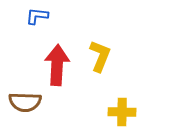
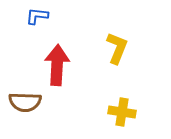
yellow L-shape: moved 17 px right, 8 px up
yellow cross: rotated 8 degrees clockwise
